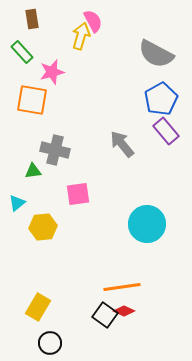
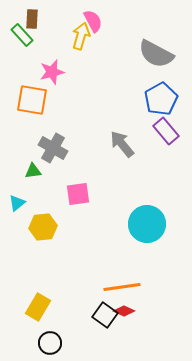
brown rectangle: rotated 12 degrees clockwise
green rectangle: moved 17 px up
gray cross: moved 2 px left, 2 px up; rotated 16 degrees clockwise
